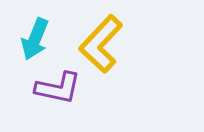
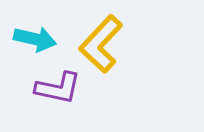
cyan arrow: rotated 99 degrees counterclockwise
